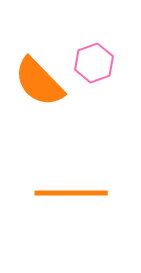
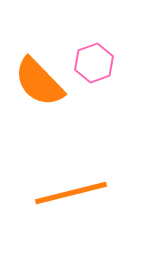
orange line: rotated 14 degrees counterclockwise
